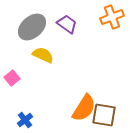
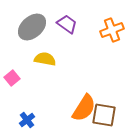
orange cross: moved 13 px down
yellow semicircle: moved 2 px right, 4 px down; rotated 15 degrees counterclockwise
blue cross: moved 2 px right
